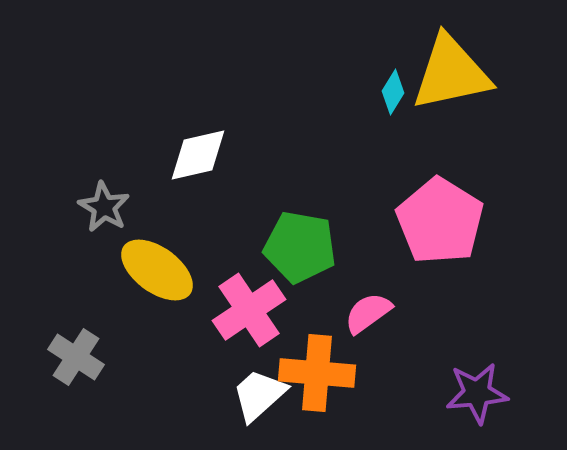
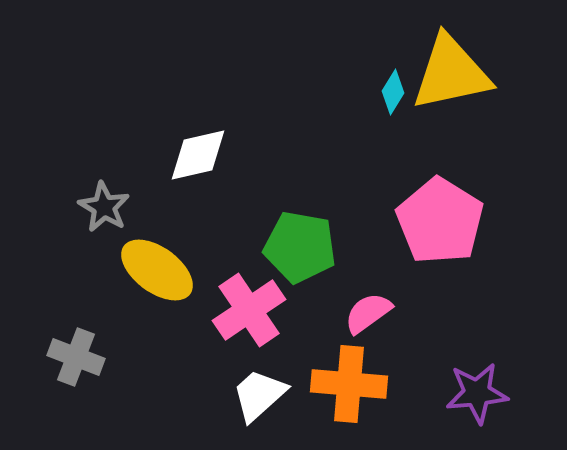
gray cross: rotated 12 degrees counterclockwise
orange cross: moved 32 px right, 11 px down
